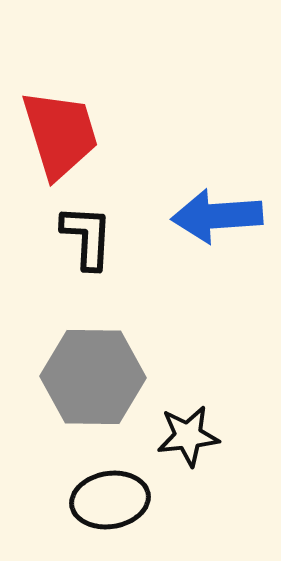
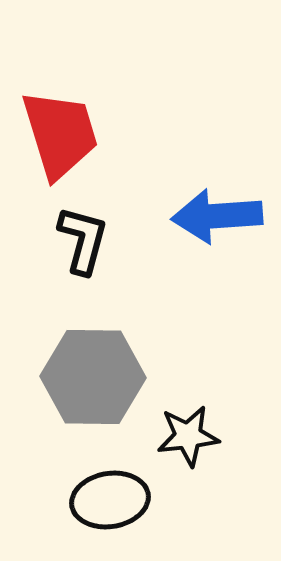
black L-shape: moved 4 px left, 3 px down; rotated 12 degrees clockwise
